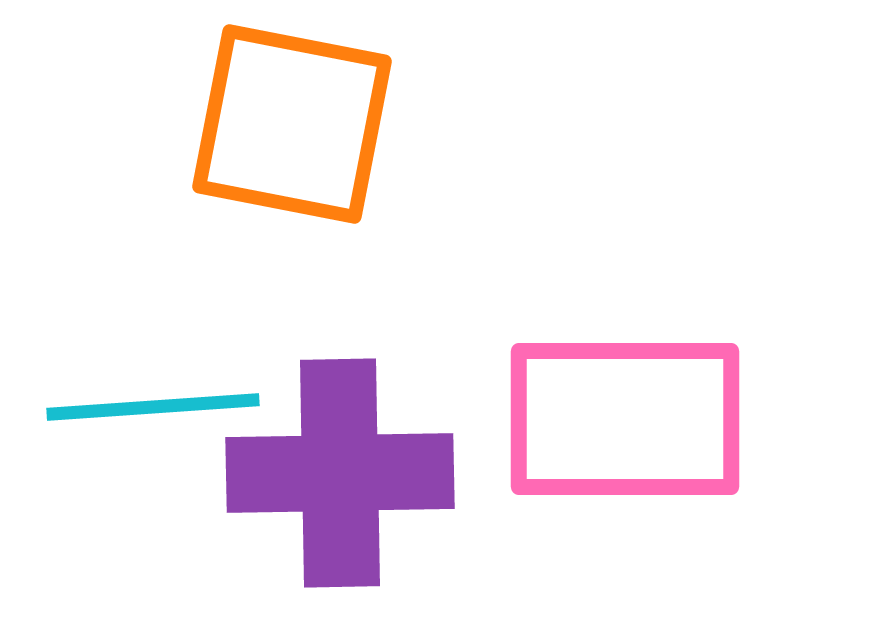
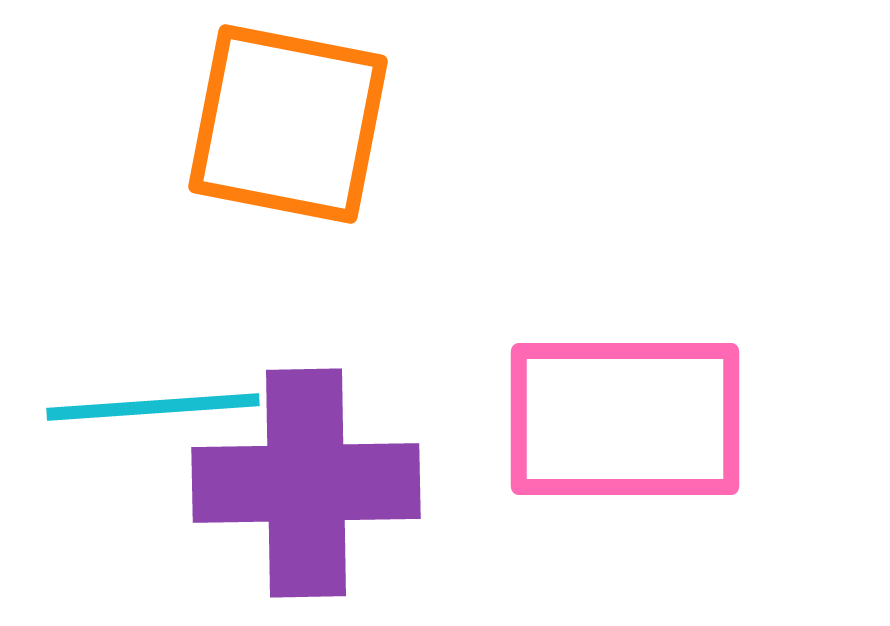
orange square: moved 4 px left
purple cross: moved 34 px left, 10 px down
